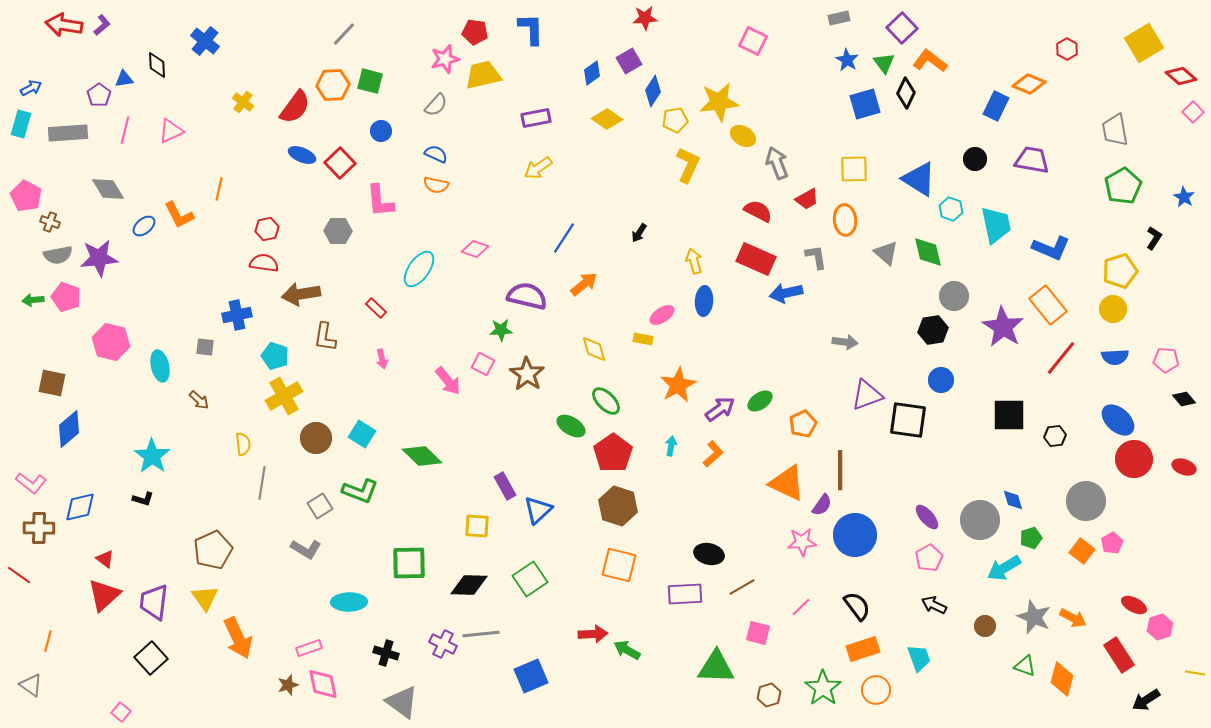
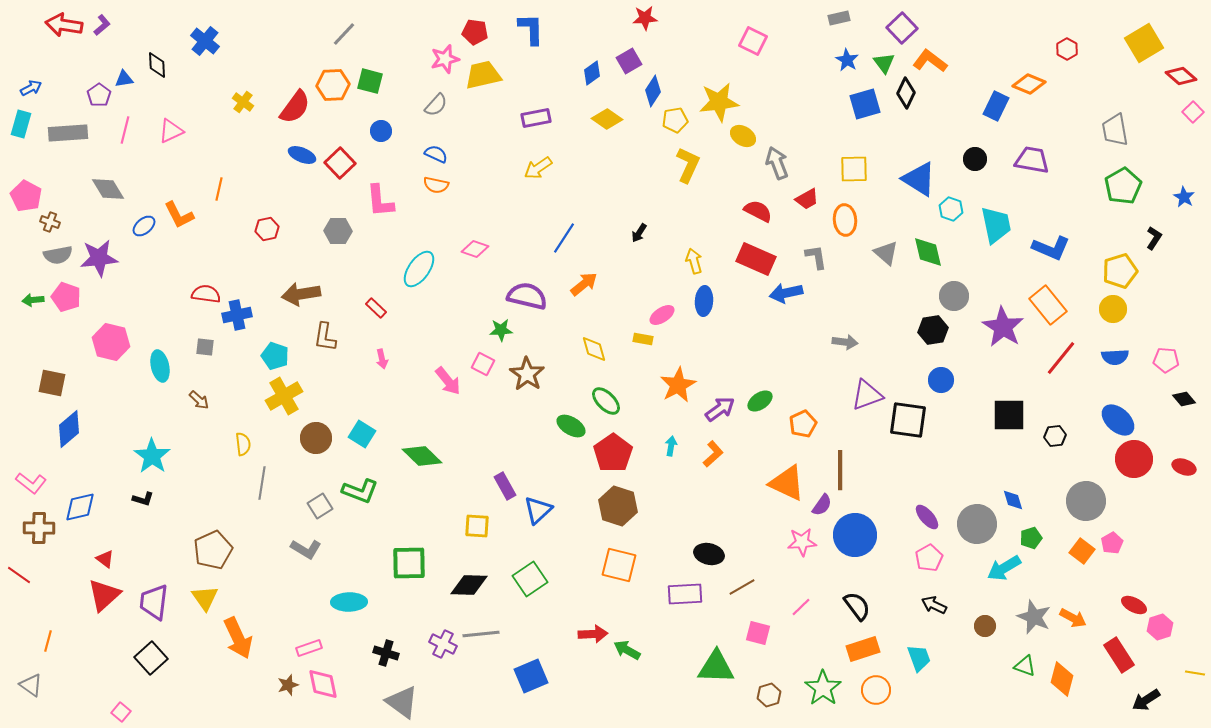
red semicircle at (264, 263): moved 58 px left, 31 px down
gray circle at (980, 520): moved 3 px left, 4 px down
